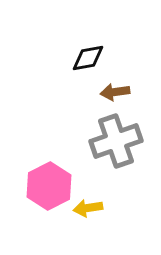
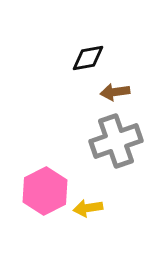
pink hexagon: moved 4 px left, 5 px down
